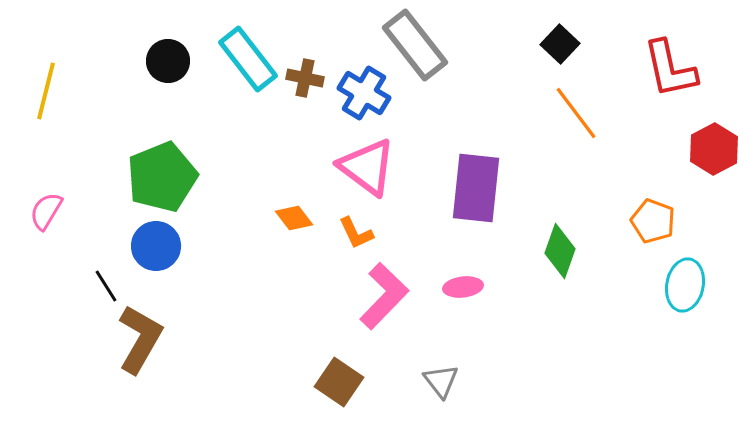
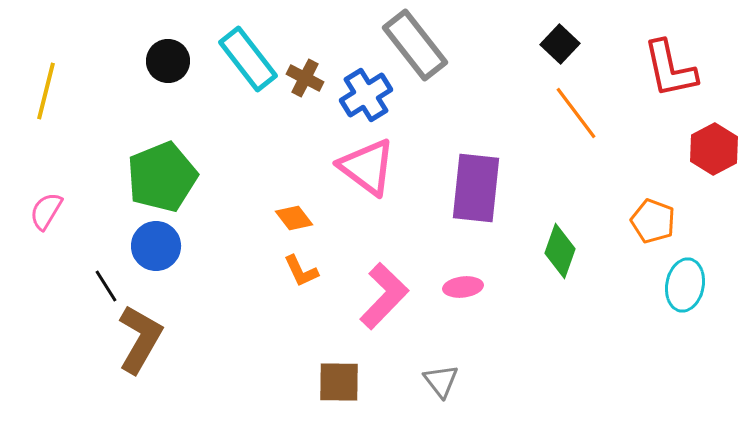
brown cross: rotated 15 degrees clockwise
blue cross: moved 2 px right, 2 px down; rotated 27 degrees clockwise
orange L-shape: moved 55 px left, 38 px down
brown square: rotated 33 degrees counterclockwise
